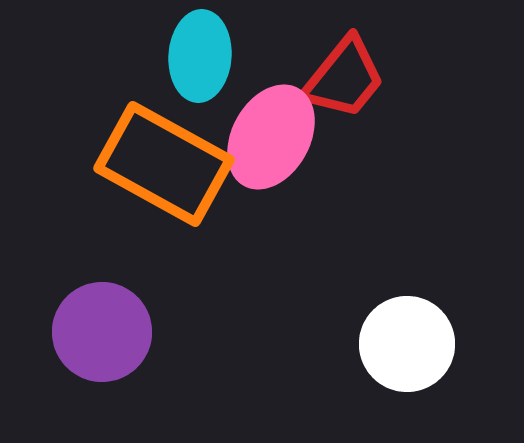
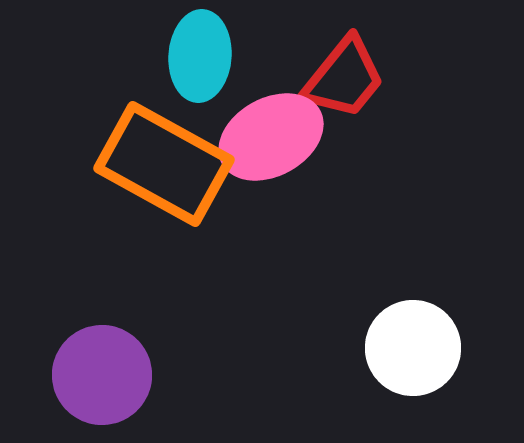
pink ellipse: rotated 32 degrees clockwise
purple circle: moved 43 px down
white circle: moved 6 px right, 4 px down
